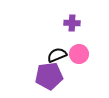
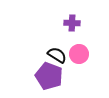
black semicircle: rotated 54 degrees clockwise
purple pentagon: rotated 28 degrees clockwise
